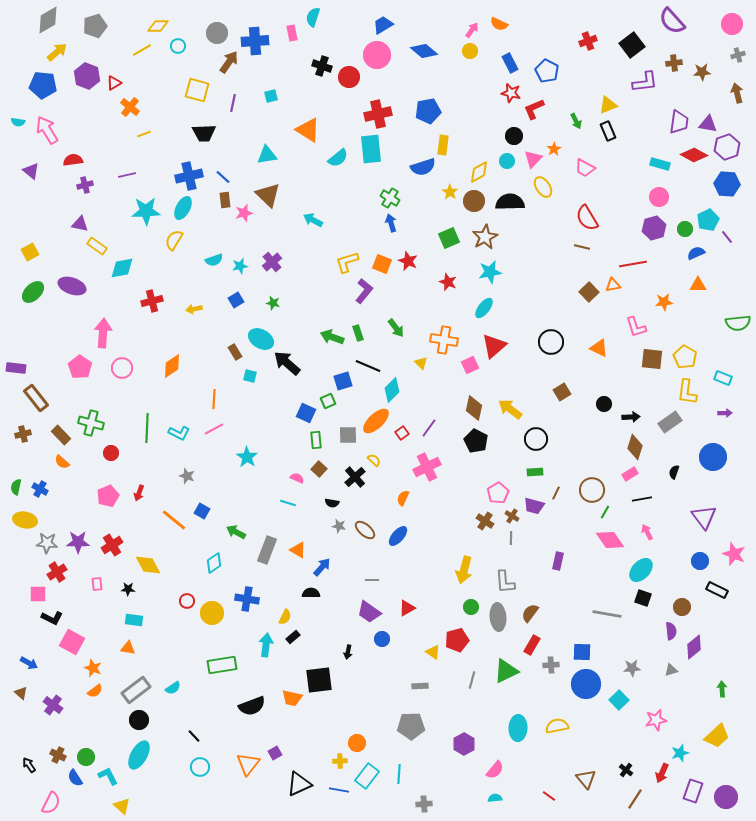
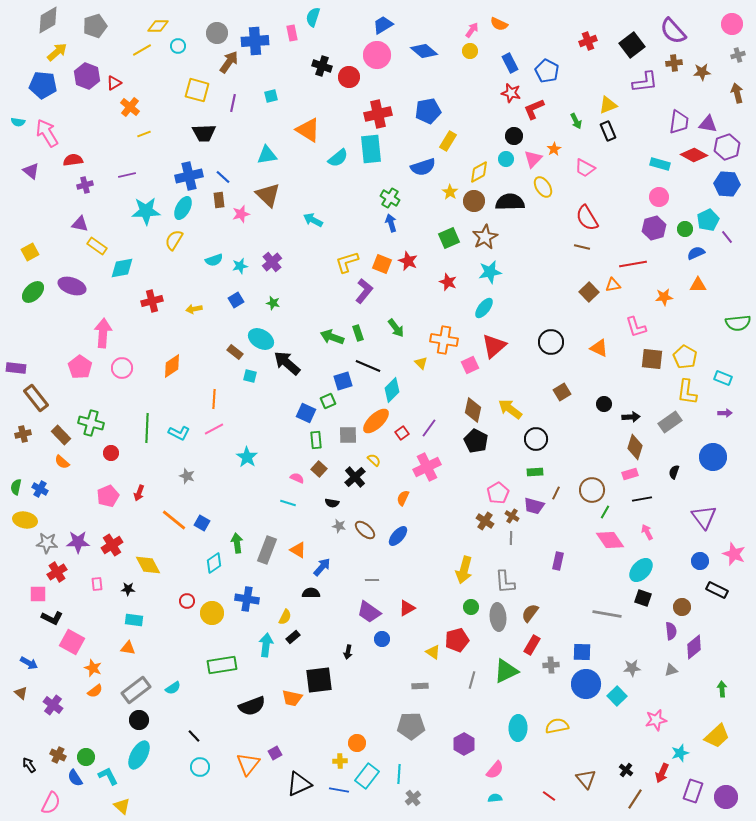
purple semicircle at (672, 21): moved 1 px right, 10 px down
pink arrow at (47, 130): moved 3 px down
yellow rectangle at (443, 145): moved 5 px right, 4 px up; rotated 24 degrees clockwise
cyan circle at (507, 161): moved 1 px left, 2 px up
brown rectangle at (225, 200): moved 6 px left
pink star at (244, 213): moved 3 px left, 1 px down
orange star at (664, 302): moved 5 px up
brown rectangle at (235, 352): rotated 21 degrees counterclockwise
brown diamond at (474, 408): moved 1 px left, 2 px down
pink rectangle at (630, 474): rotated 14 degrees clockwise
blue square at (202, 511): moved 12 px down
green arrow at (236, 532): moved 1 px right, 11 px down; rotated 54 degrees clockwise
cyan square at (619, 700): moved 2 px left, 4 px up
gray cross at (424, 804): moved 11 px left, 6 px up; rotated 35 degrees counterclockwise
